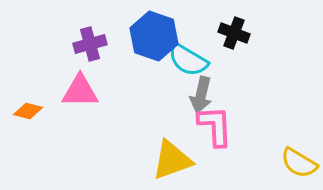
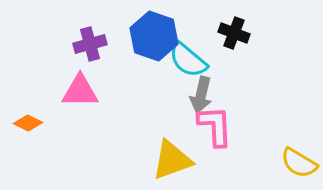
cyan semicircle: rotated 9 degrees clockwise
orange diamond: moved 12 px down; rotated 12 degrees clockwise
